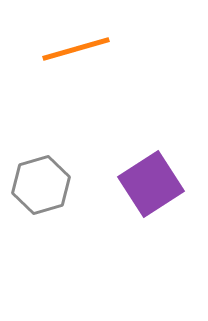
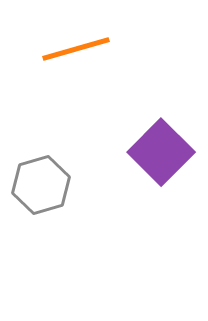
purple square: moved 10 px right, 32 px up; rotated 12 degrees counterclockwise
